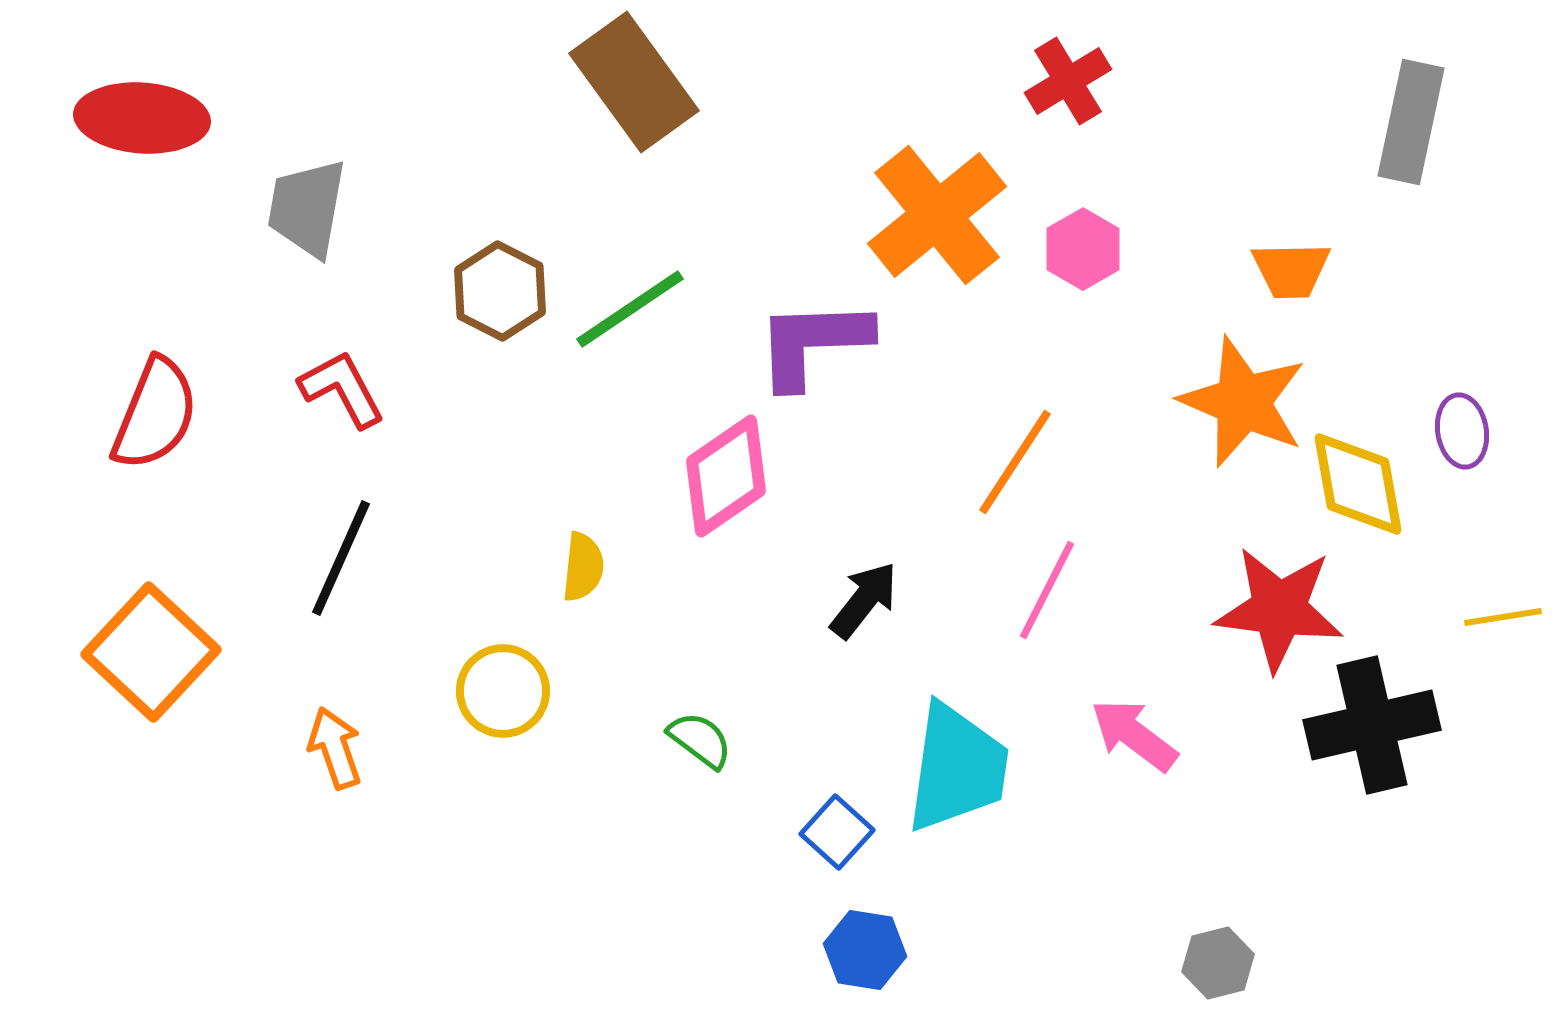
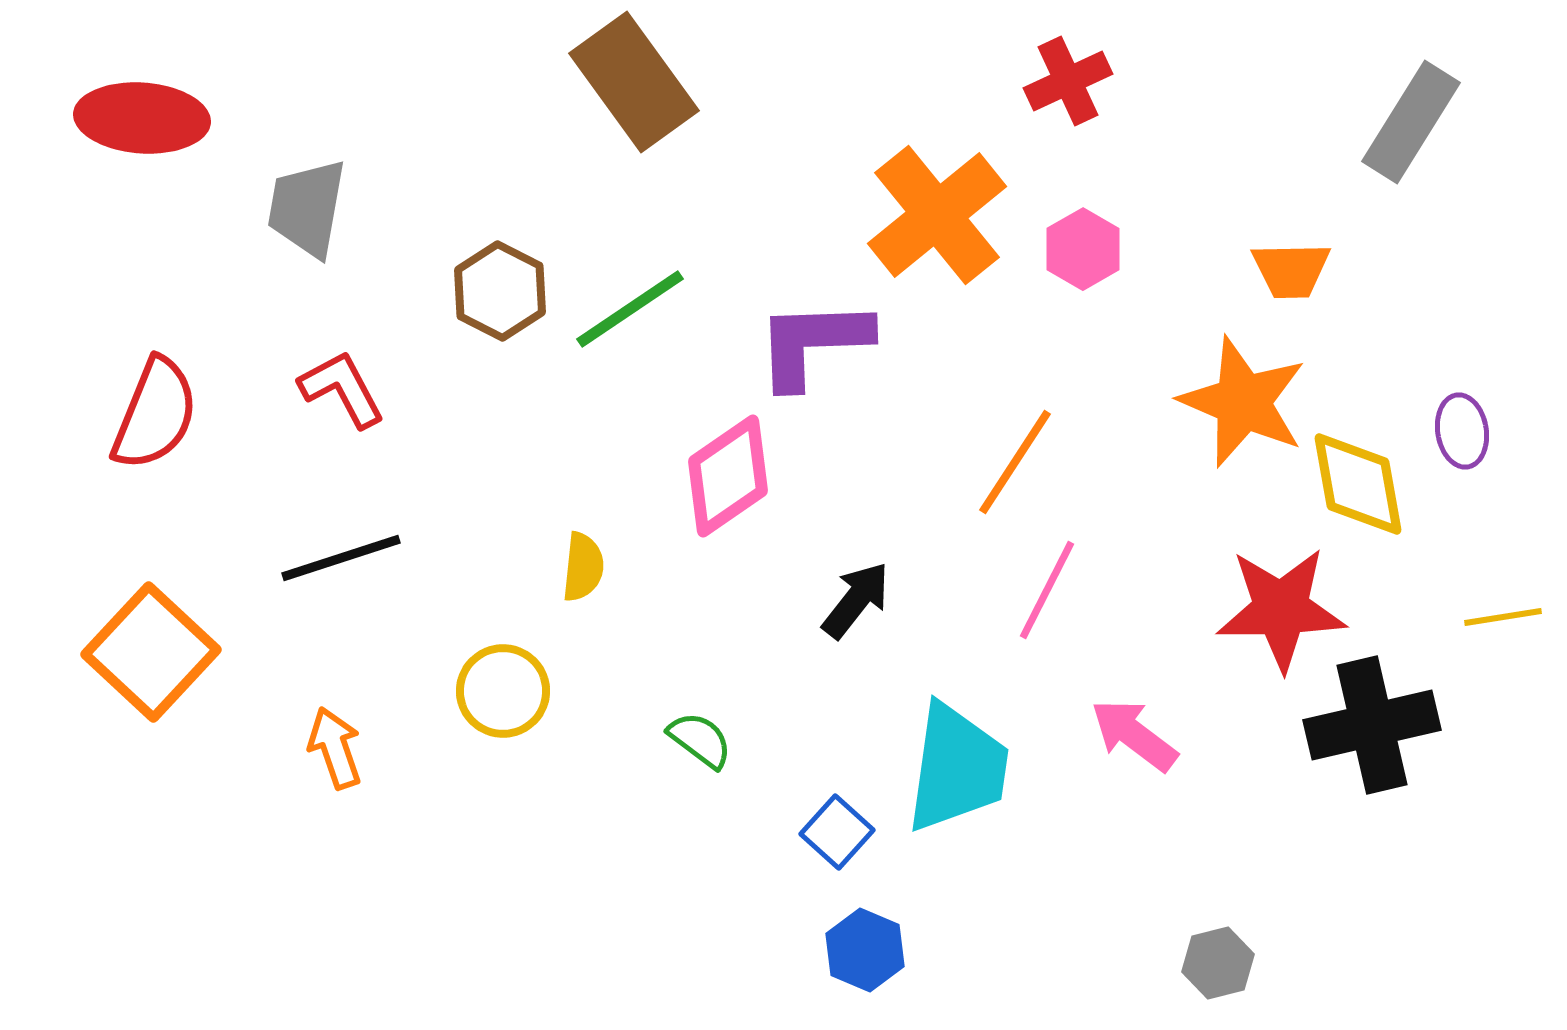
red cross: rotated 6 degrees clockwise
gray rectangle: rotated 20 degrees clockwise
pink diamond: moved 2 px right
black line: rotated 48 degrees clockwise
black arrow: moved 8 px left
red star: moved 2 px right; rotated 8 degrees counterclockwise
blue hexagon: rotated 14 degrees clockwise
